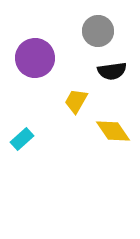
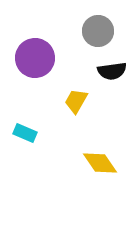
yellow diamond: moved 13 px left, 32 px down
cyan rectangle: moved 3 px right, 6 px up; rotated 65 degrees clockwise
